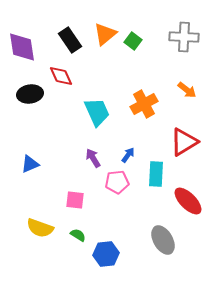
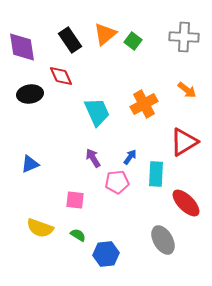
blue arrow: moved 2 px right, 2 px down
red ellipse: moved 2 px left, 2 px down
